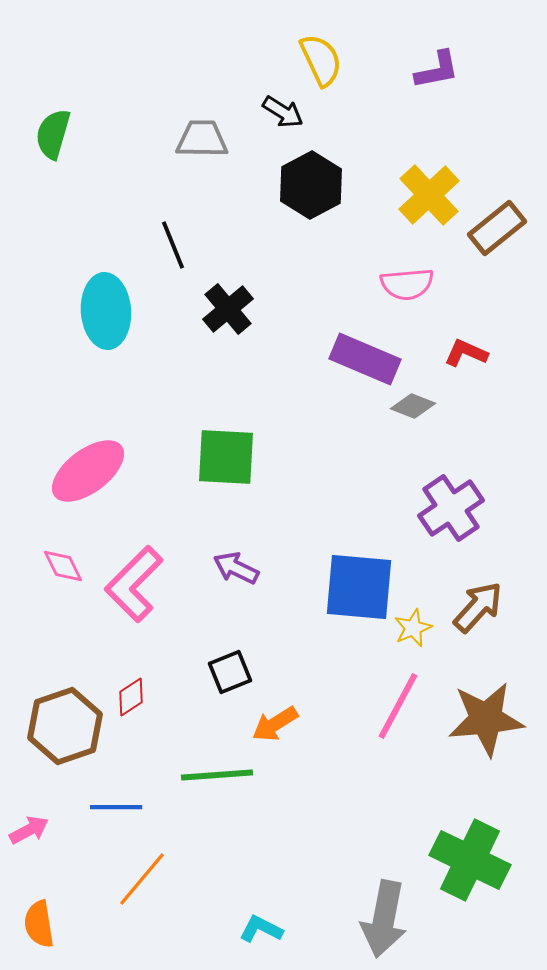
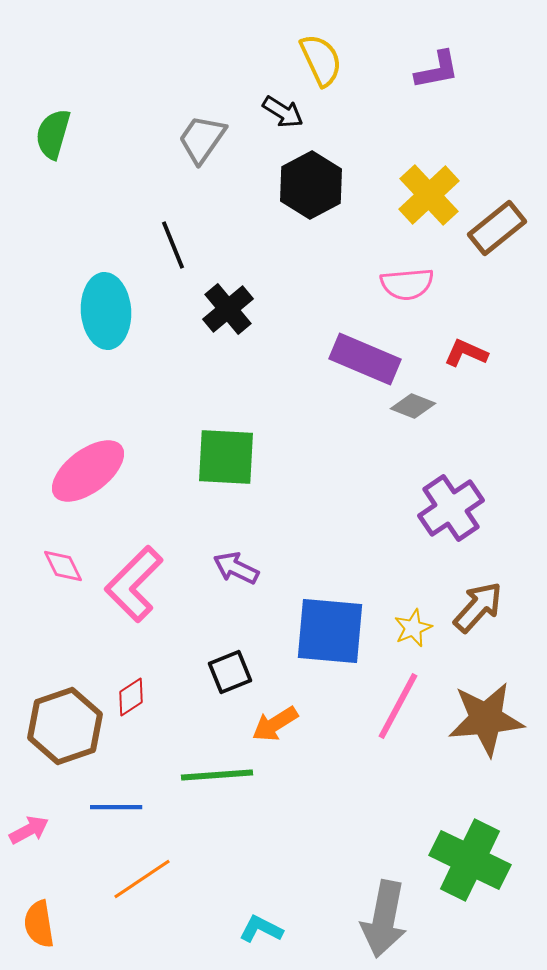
gray trapezoid: rotated 56 degrees counterclockwise
blue square: moved 29 px left, 44 px down
orange line: rotated 16 degrees clockwise
